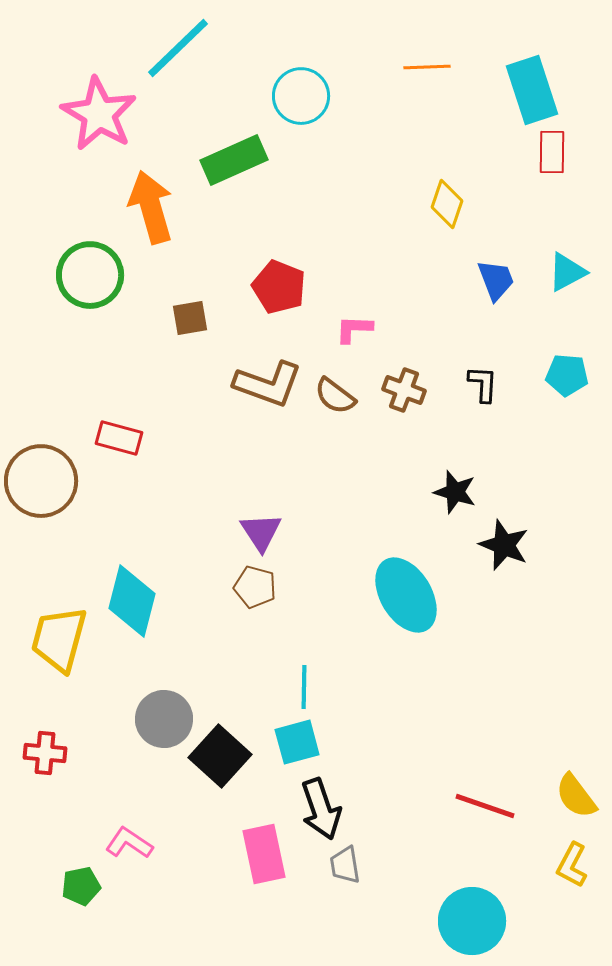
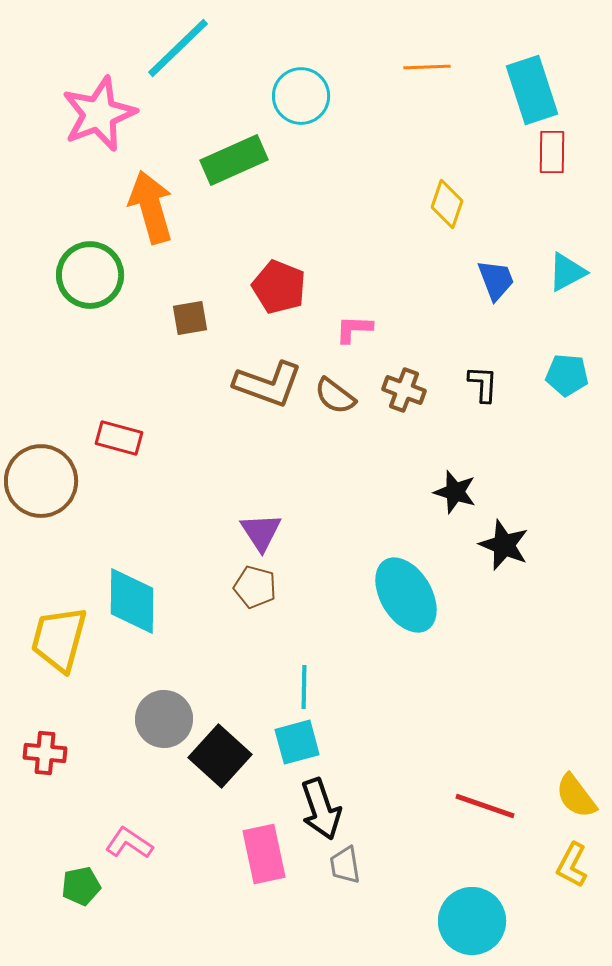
pink star at (99, 114): rotated 20 degrees clockwise
cyan diamond at (132, 601): rotated 14 degrees counterclockwise
